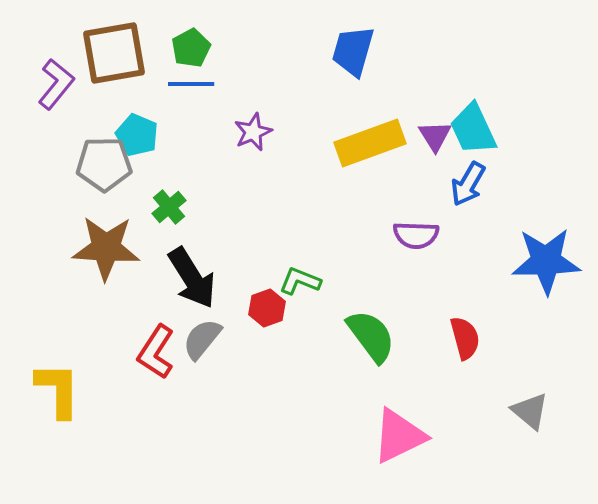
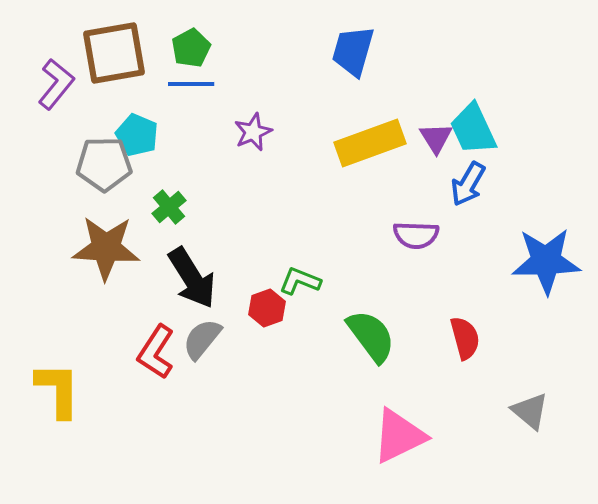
purple triangle: moved 1 px right, 2 px down
